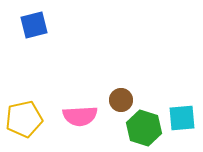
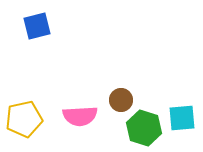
blue square: moved 3 px right, 1 px down
